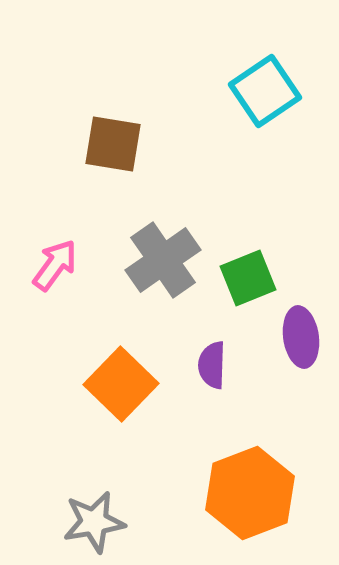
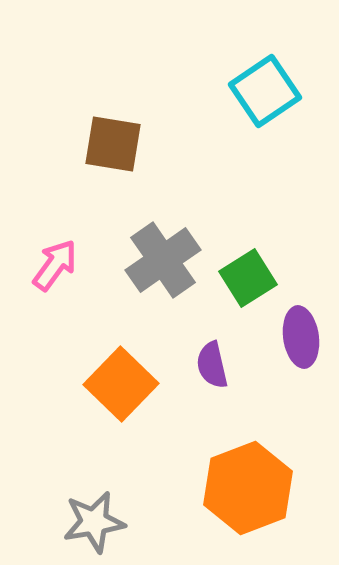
green square: rotated 10 degrees counterclockwise
purple semicircle: rotated 15 degrees counterclockwise
orange hexagon: moved 2 px left, 5 px up
